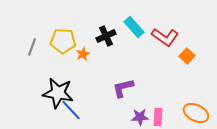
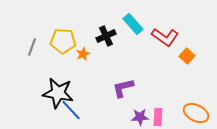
cyan rectangle: moved 1 px left, 3 px up
